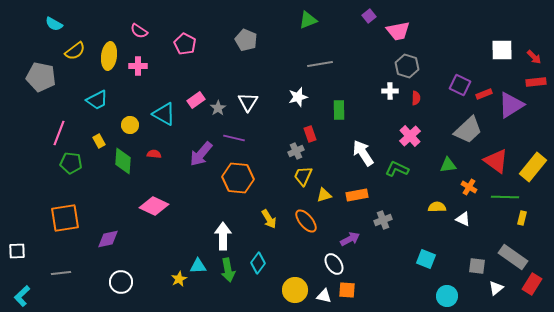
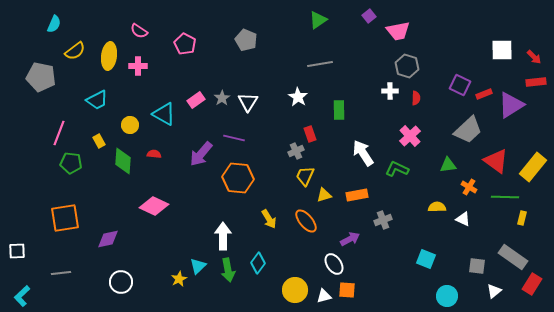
green triangle at (308, 20): moved 10 px right; rotated 12 degrees counterclockwise
cyan semicircle at (54, 24): rotated 96 degrees counterclockwise
white star at (298, 97): rotated 24 degrees counterclockwise
gray star at (218, 108): moved 4 px right, 10 px up
yellow trapezoid at (303, 176): moved 2 px right
cyan triangle at (198, 266): rotated 42 degrees counterclockwise
white triangle at (496, 288): moved 2 px left, 3 px down
white triangle at (324, 296): rotated 28 degrees counterclockwise
